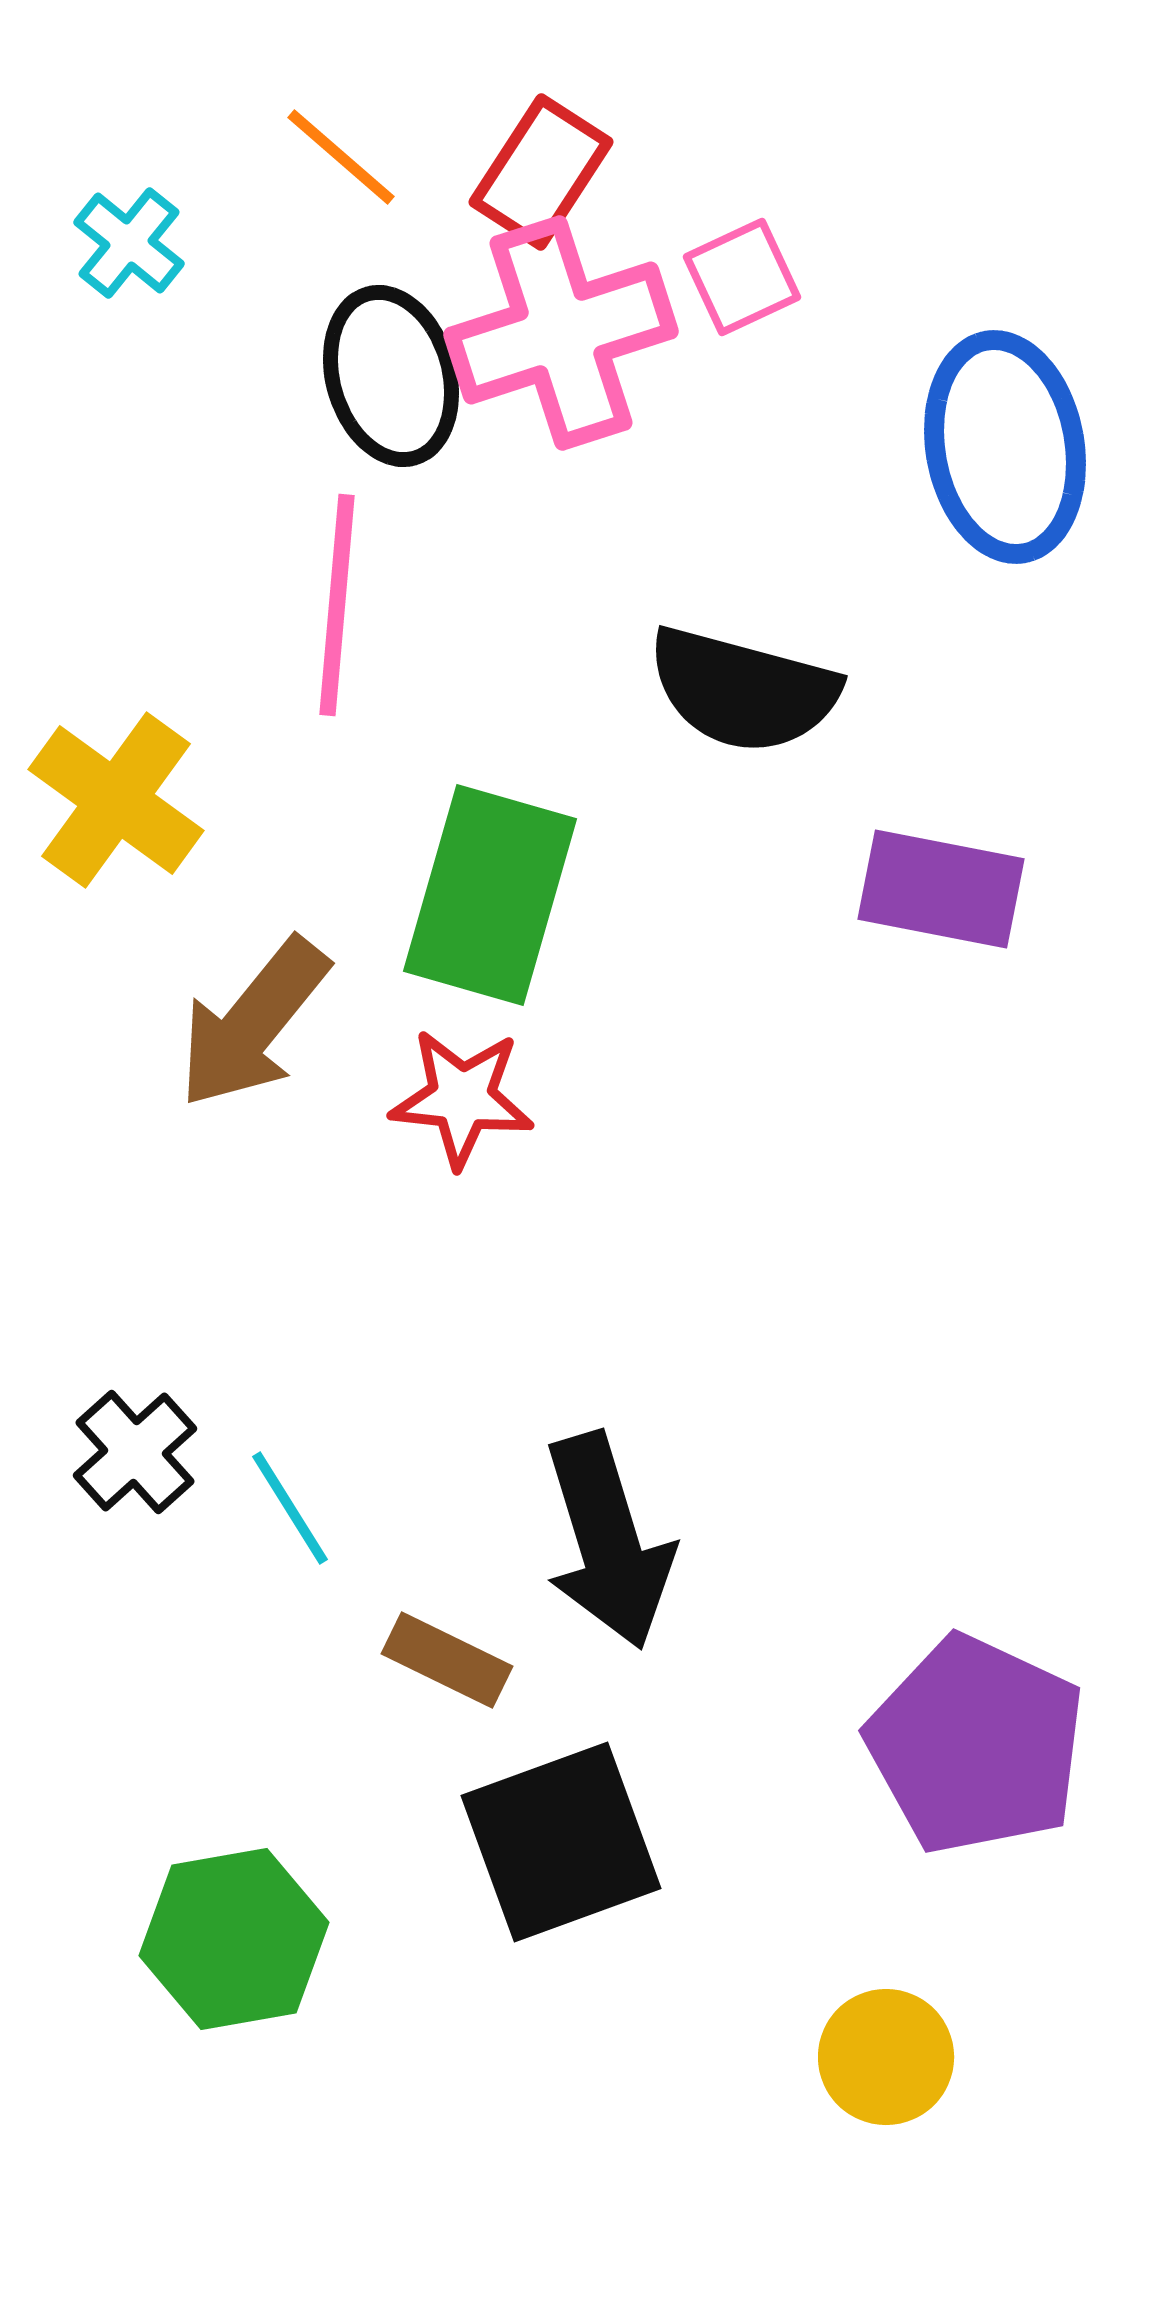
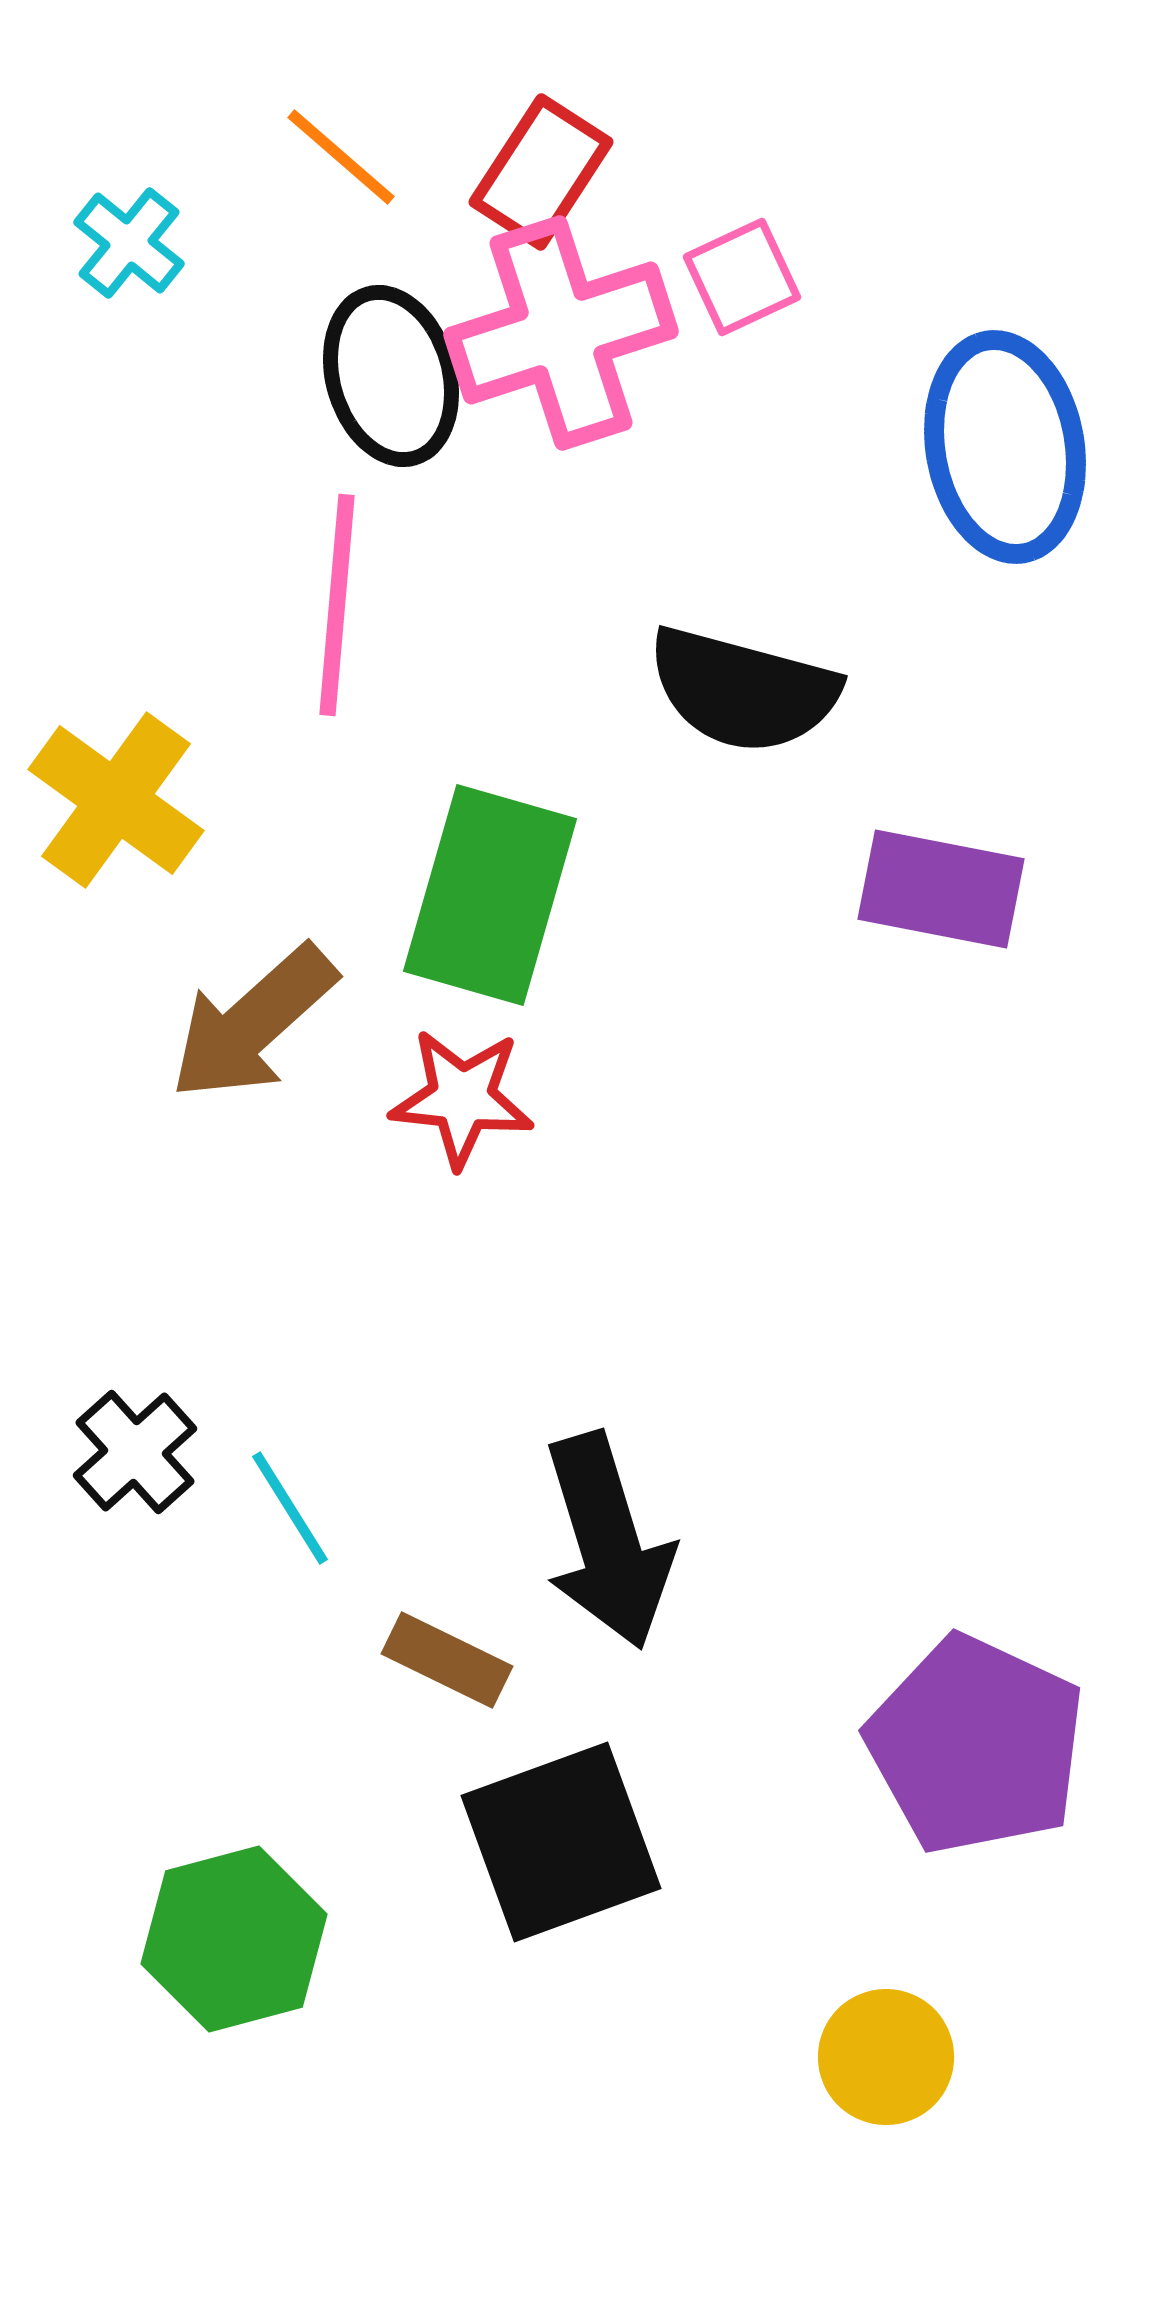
brown arrow: rotated 9 degrees clockwise
green hexagon: rotated 5 degrees counterclockwise
